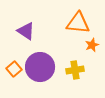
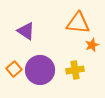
purple circle: moved 3 px down
